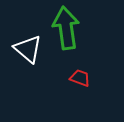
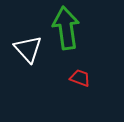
white triangle: rotated 8 degrees clockwise
